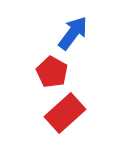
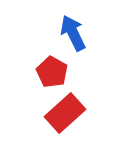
blue arrow: rotated 63 degrees counterclockwise
